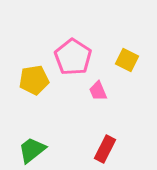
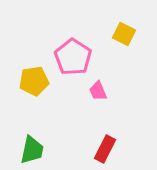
yellow square: moved 3 px left, 26 px up
yellow pentagon: moved 1 px down
green trapezoid: rotated 140 degrees clockwise
